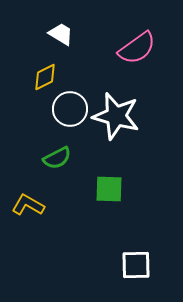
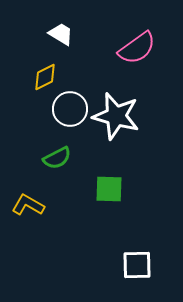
white square: moved 1 px right
